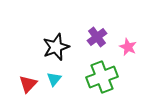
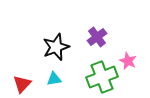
pink star: moved 14 px down
cyan triangle: rotated 42 degrees clockwise
red triangle: moved 6 px left
